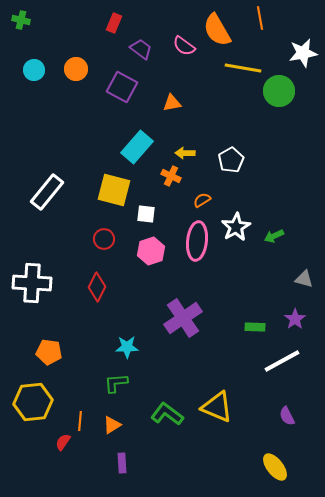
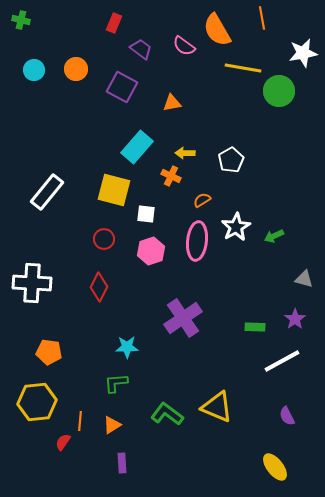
orange line at (260, 18): moved 2 px right
red diamond at (97, 287): moved 2 px right
yellow hexagon at (33, 402): moved 4 px right
